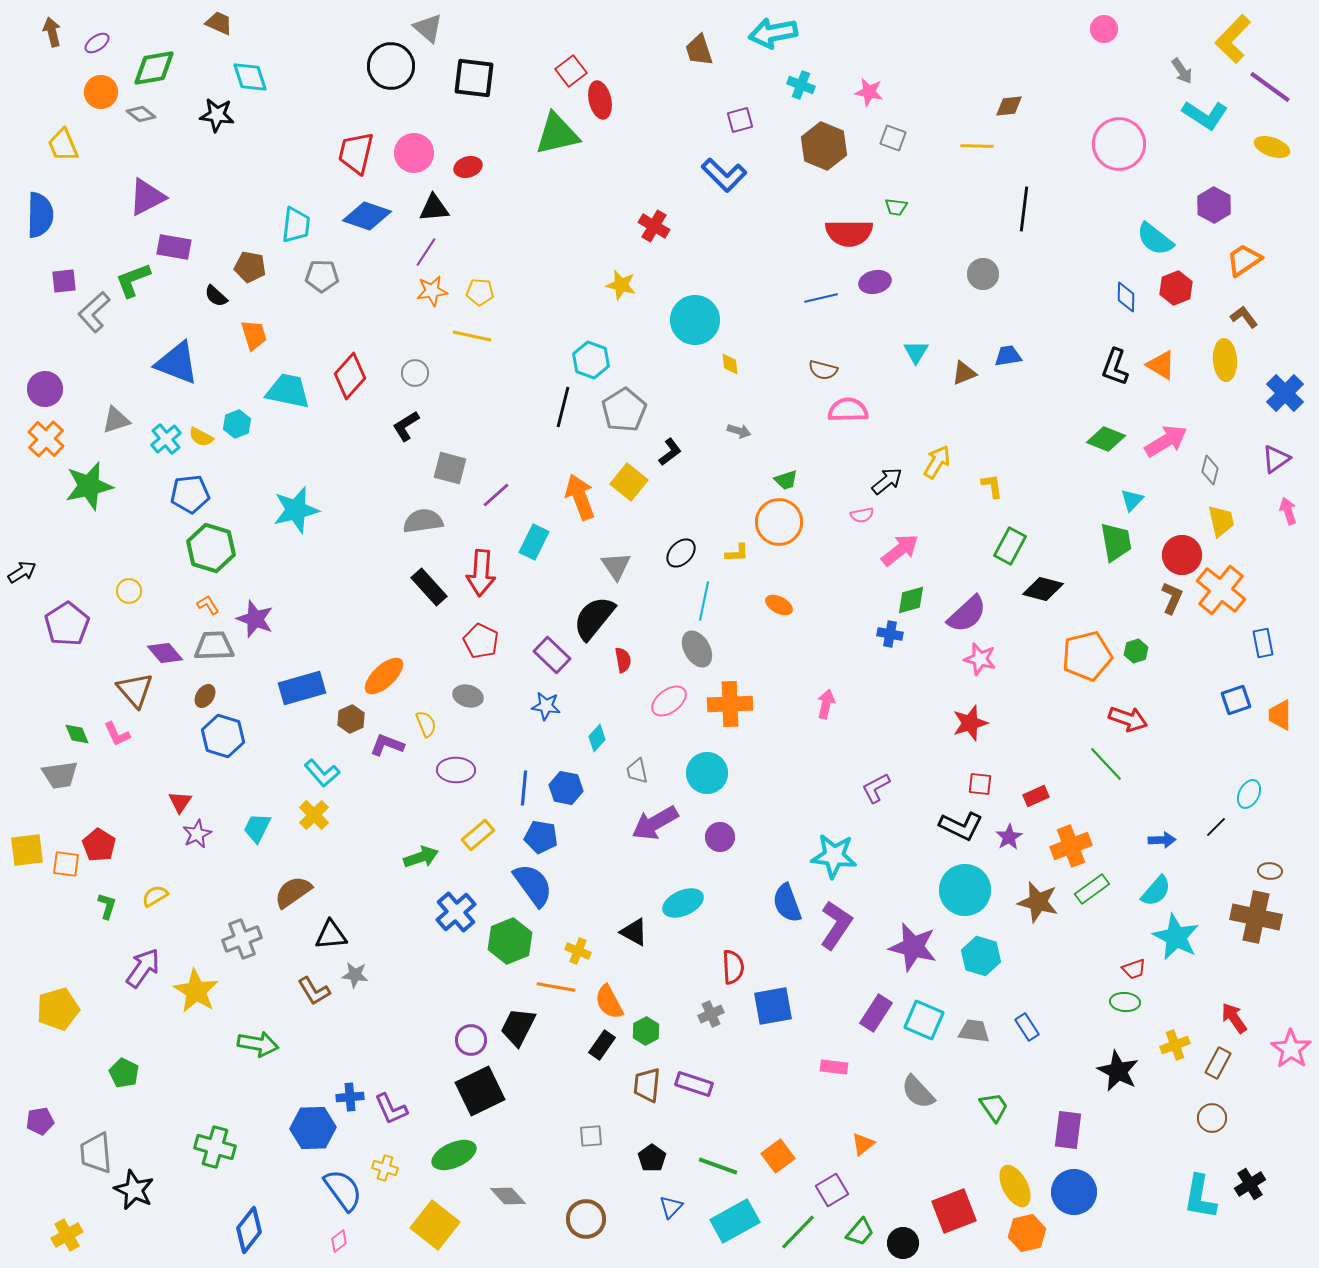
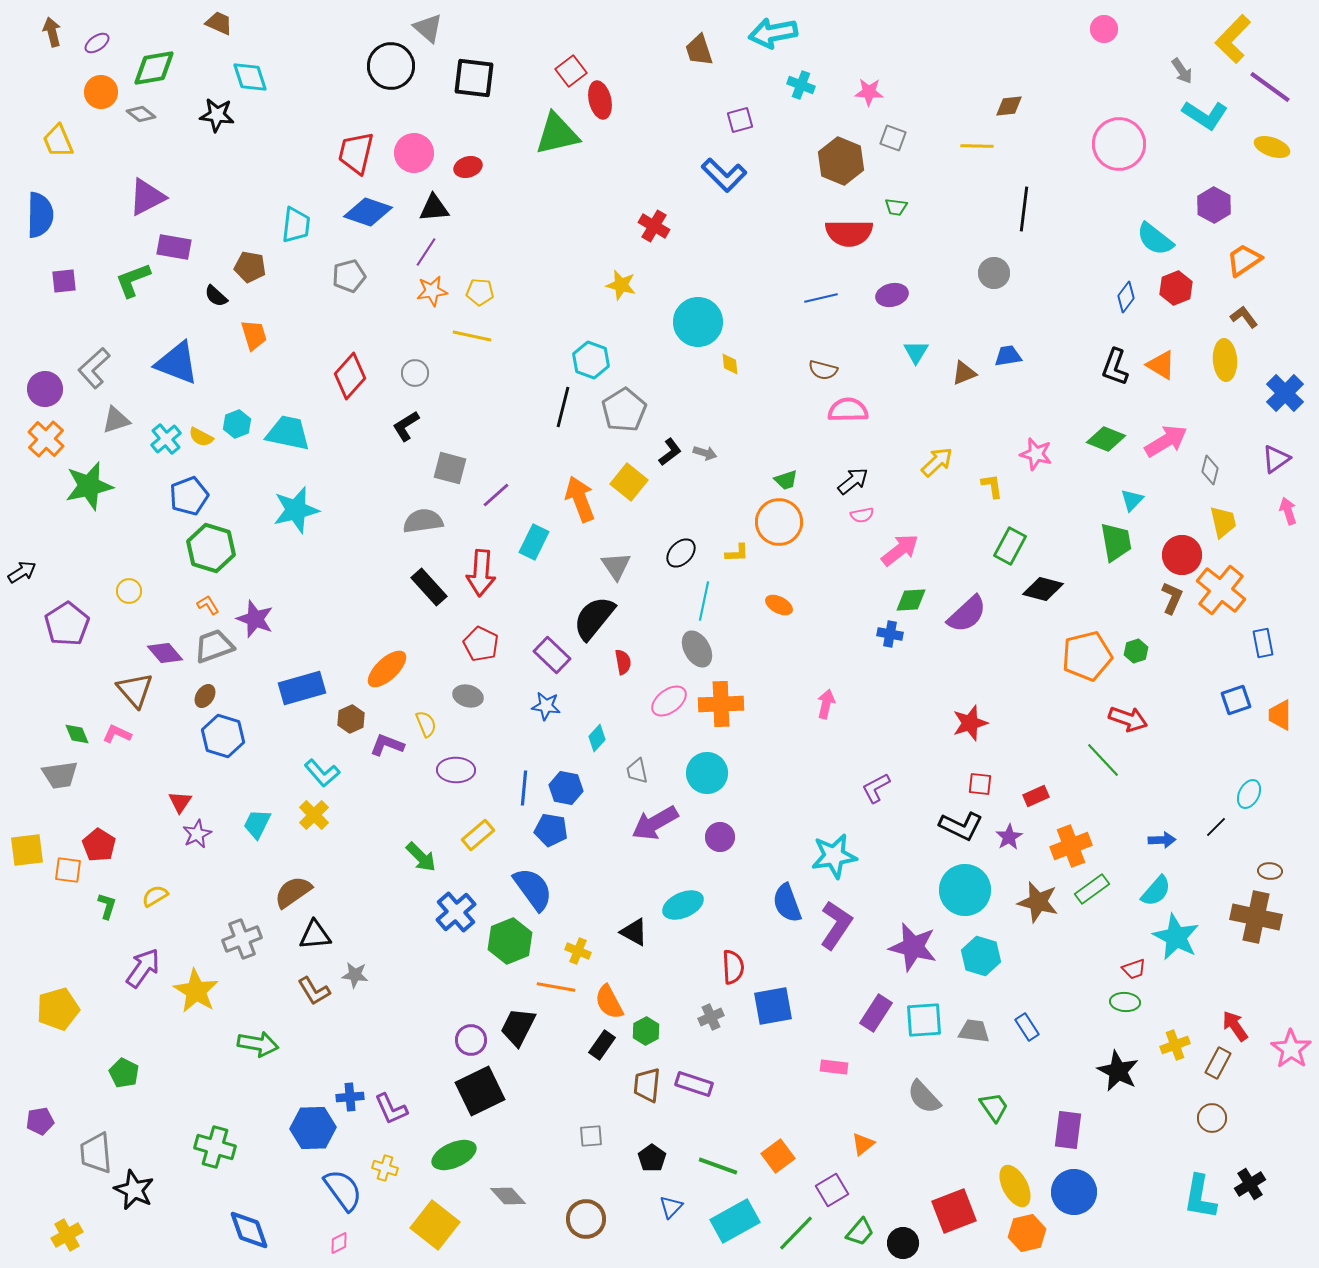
pink star at (869, 92): rotated 8 degrees counterclockwise
yellow trapezoid at (63, 145): moved 5 px left, 4 px up
brown hexagon at (824, 146): moved 17 px right, 15 px down
blue diamond at (367, 216): moved 1 px right, 4 px up
gray circle at (983, 274): moved 11 px right, 1 px up
gray pentagon at (322, 276): moved 27 px right; rotated 16 degrees counterclockwise
purple ellipse at (875, 282): moved 17 px right, 13 px down
blue diamond at (1126, 297): rotated 36 degrees clockwise
gray L-shape at (94, 312): moved 56 px down
cyan circle at (695, 320): moved 3 px right, 2 px down
cyan trapezoid at (288, 391): moved 42 px down
gray arrow at (739, 431): moved 34 px left, 22 px down
yellow arrow at (937, 462): rotated 16 degrees clockwise
black arrow at (887, 481): moved 34 px left
blue pentagon at (190, 494): moved 1 px left, 2 px down; rotated 15 degrees counterclockwise
orange arrow at (580, 497): moved 2 px down
yellow trapezoid at (1221, 521): moved 2 px right, 1 px down
green diamond at (911, 600): rotated 12 degrees clockwise
red pentagon at (481, 641): moved 3 px down
gray trapezoid at (214, 646): rotated 18 degrees counterclockwise
pink star at (980, 659): moved 56 px right, 205 px up
red semicircle at (623, 660): moved 2 px down
orange ellipse at (384, 676): moved 3 px right, 7 px up
orange cross at (730, 704): moved 9 px left
pink L-shape at (117, 734): rotated 140 degrees clockwise
green line at (1106, 764): moved 3 px left, 4 px up
cyan trapezoid at (257, 828): moved 4 px up
blue pentagon at (541, 837): moved 10 px right, 7 px up
cyan star at (834, 856): rotated 15 degrees counterclockwise
green arrow at (421, 857): rotated 64 degrees clockwise
orange square at (66, 864): moved 2 px right, 6 px down
blue semicircle at (533, 885): moved 4 px down
cyan ellipse at (683, 903): moved 2 px down
black triangle at (331, 935): moved 16 px left
gray cross at (711, 1014): moved 3 px down
red arrow at (1234, 1018): moved 1 px right, 8 px down
cyan square at (924, 1020): rotated 27 degrees counterclockwise
gray semicircle at (918, 1092): moved 6 px right, 5 px down
blue diamond at (249, 1230): rotated 57 degrees counterclockwise
green line at (798, 1232): moved 2 px left, 1 px down
pink diamond at (339, 1241): moved 2 px down; rotated 10 degrees clockwise
